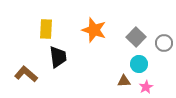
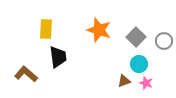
orange star: moved 5 px right
gray circle: moved 2 px up
brown triangle: rotated 16 degrees counterclockwise
pink star: moved 4 px up; rotated 24 degrees counterclockwise
